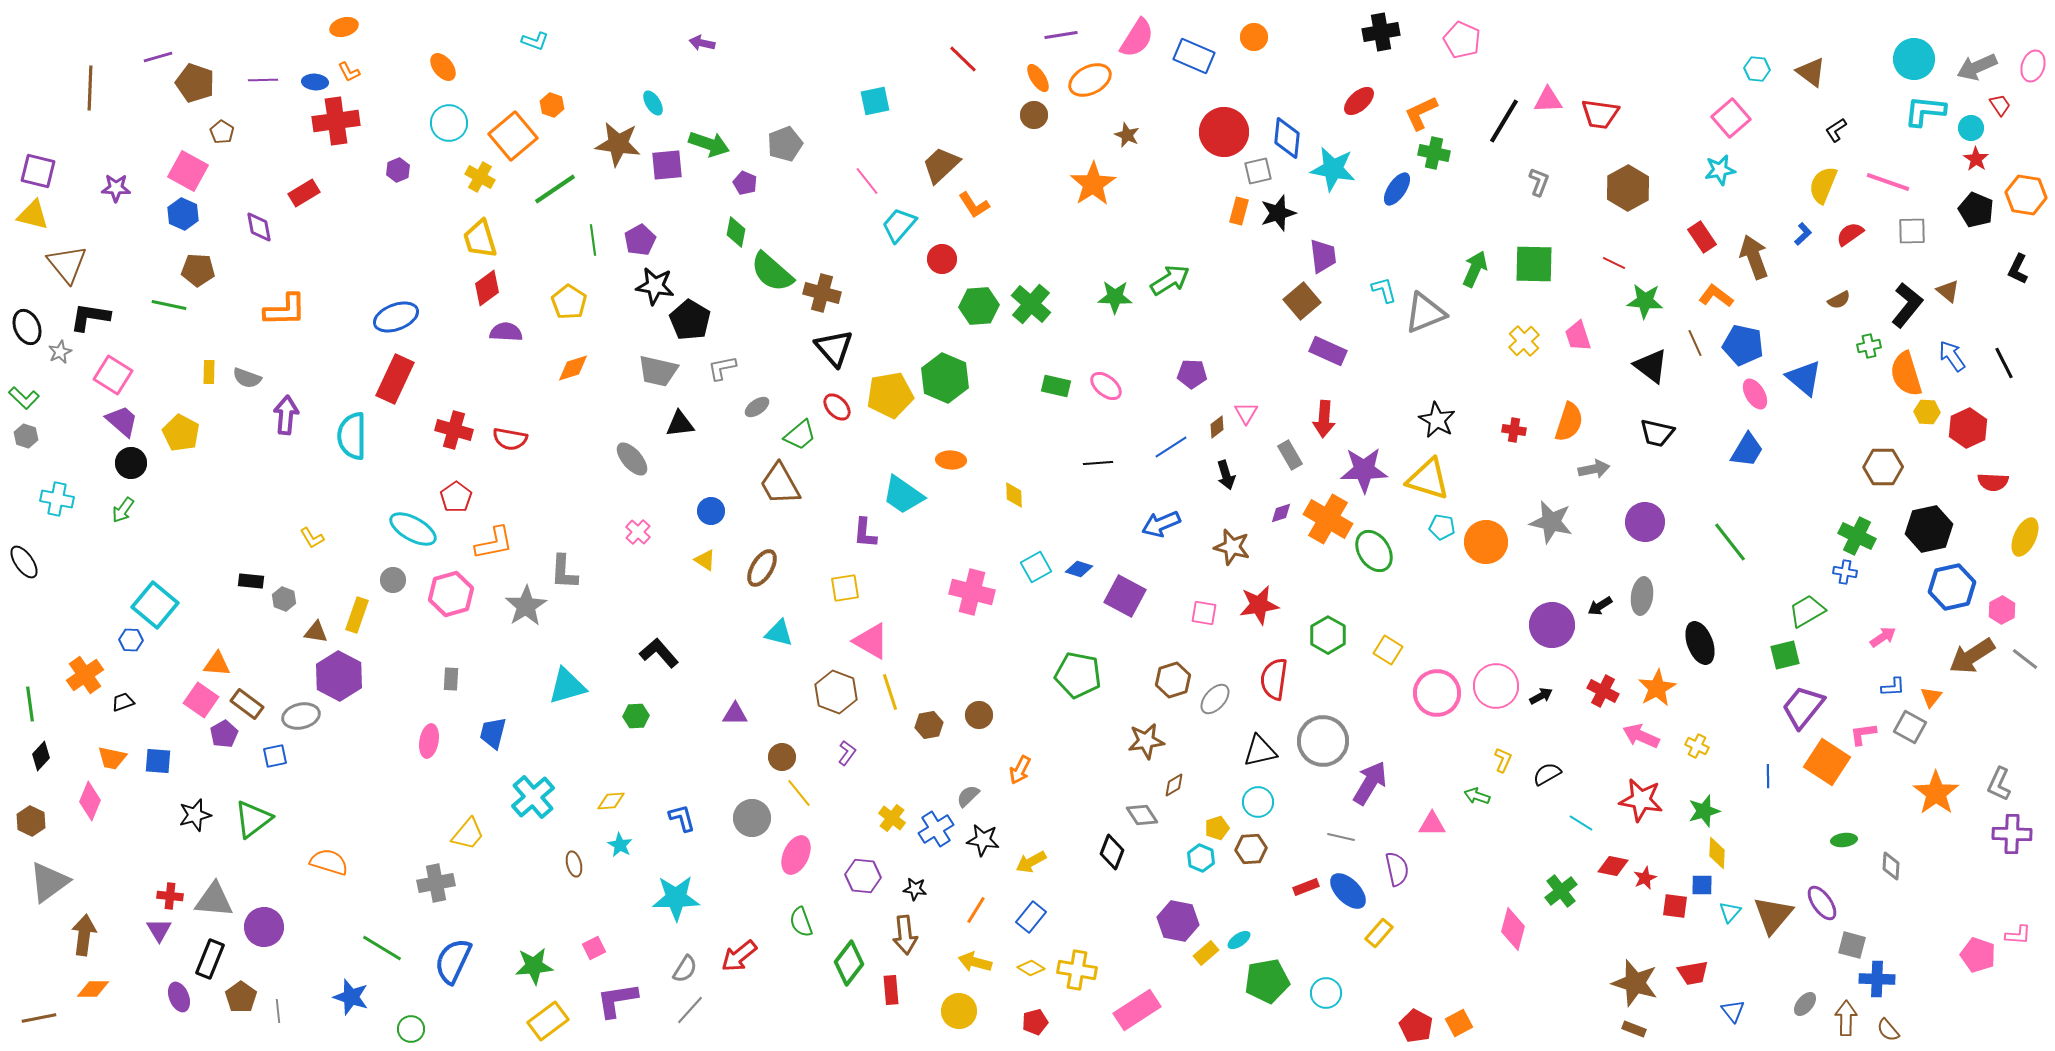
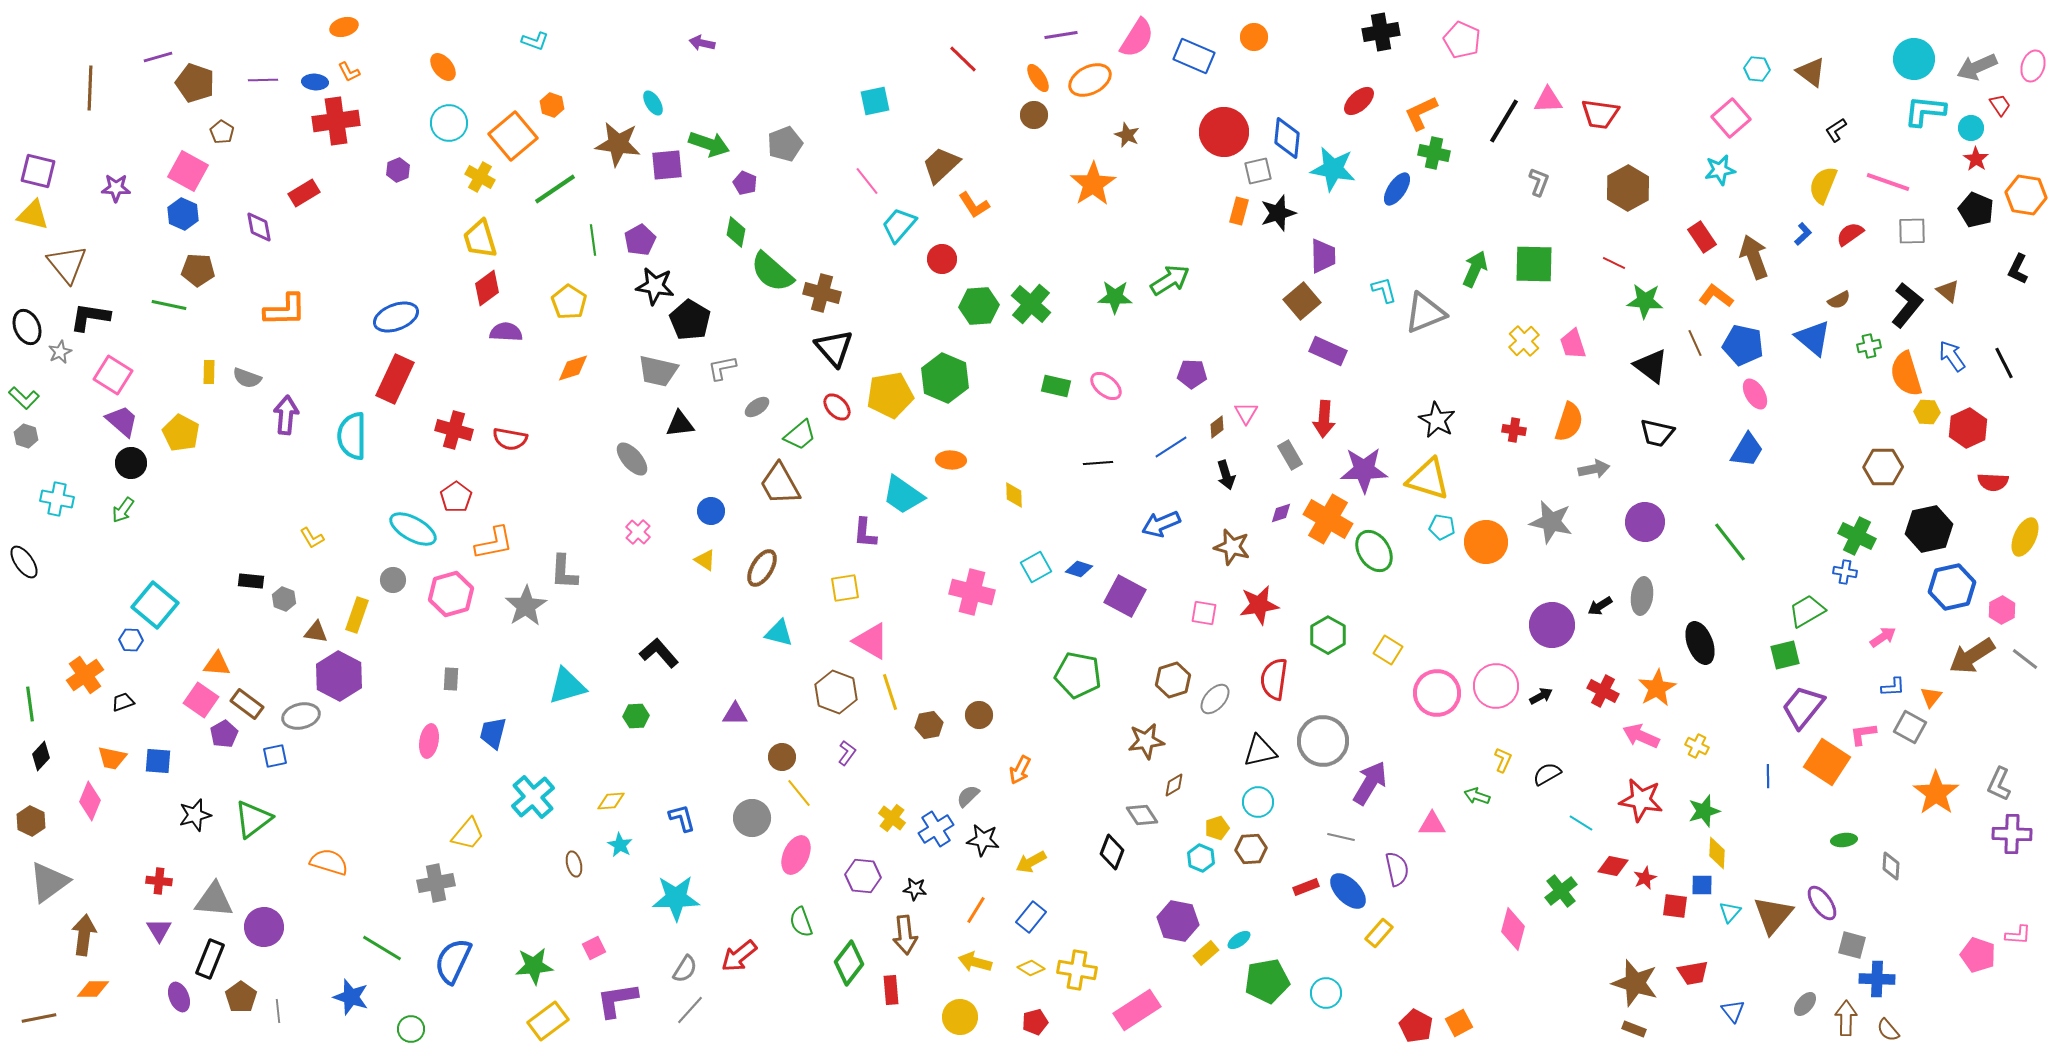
purple trapezoid at (1323, 256): rotated 6 degrees clockwise
pink trapezoid at (1578, 336): moved 5 px left, 8 px down
blue triangle at (1804, 378): moved 9 px right, 40 px up
red cross at (170, 896): moved 11 px left, 15 px up
yellow circle at (959, 1011): moved 1 px right, 6 px down
